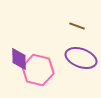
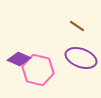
brown line: rotated 14 degrees clockwise
purple diamond: rotated 65 degrees counterclockwise
